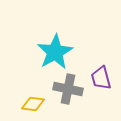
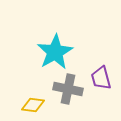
yellow diamond: moved 1 px down
